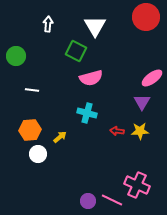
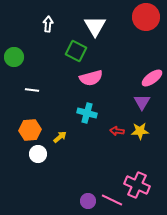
green circle: moved 2 px left, 1 px down
